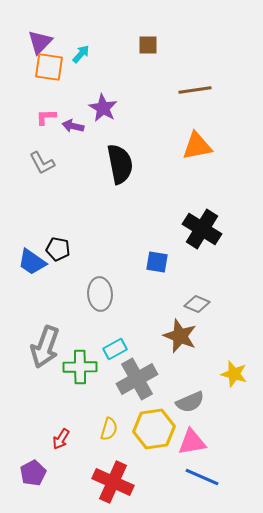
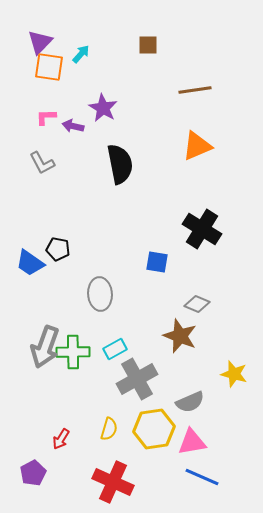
orange triangle: rotated 12 degrees counterclockwise
blue trapezoid: moved 2 px left, 1 px down
green cross: moved 7 px left, 15 px up
